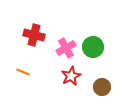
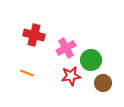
green circle: moved 2 px left, 13 px down
orange line: moved 4 px right, 1 px down
red star: rotated 18 degrees clockwise
brown circle: moved 1 px right, 4 px up
